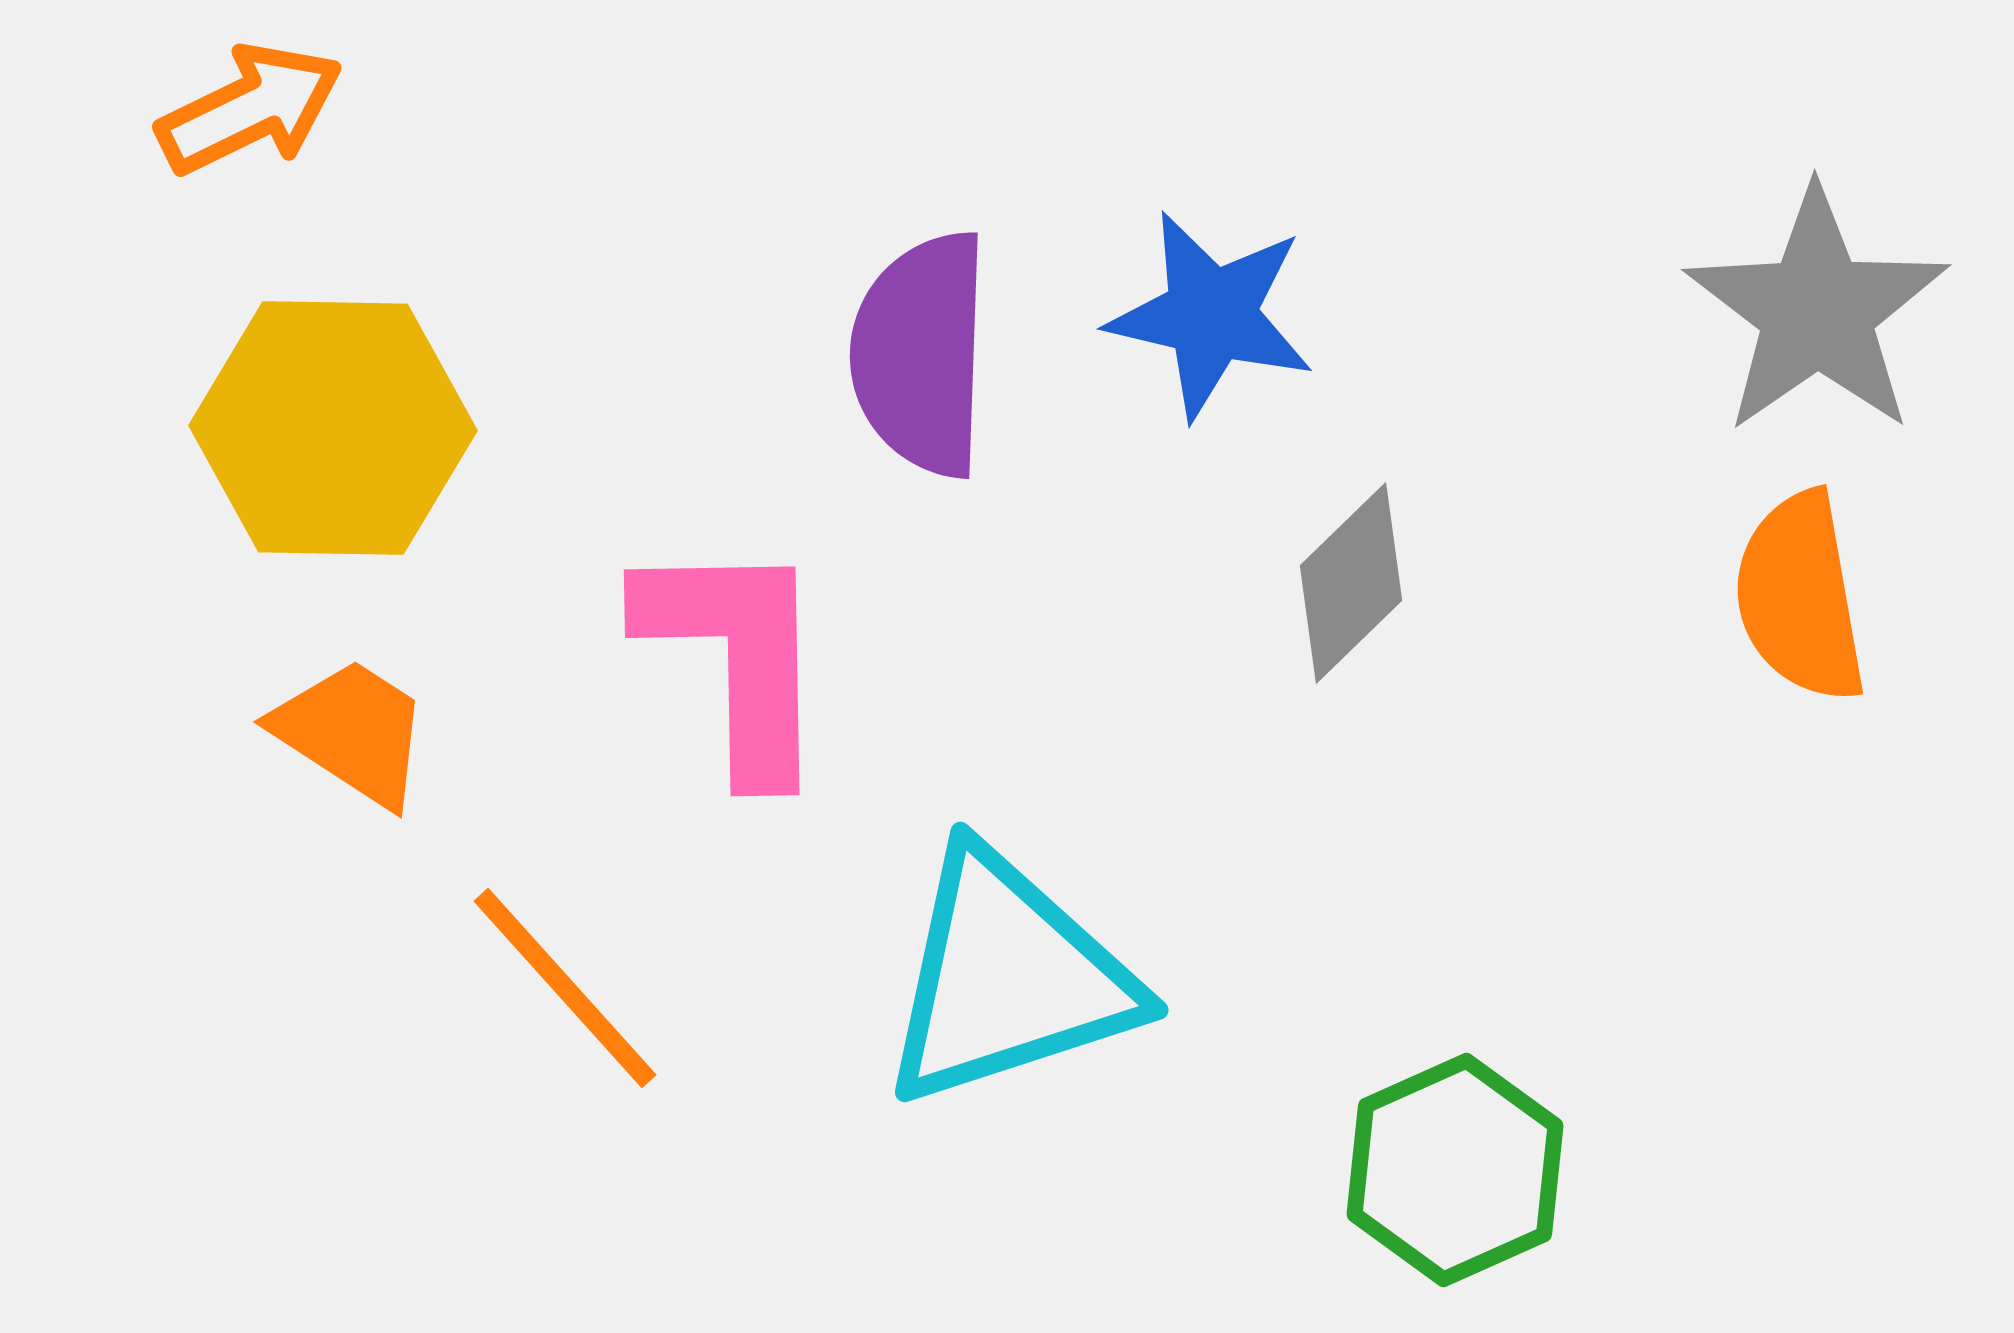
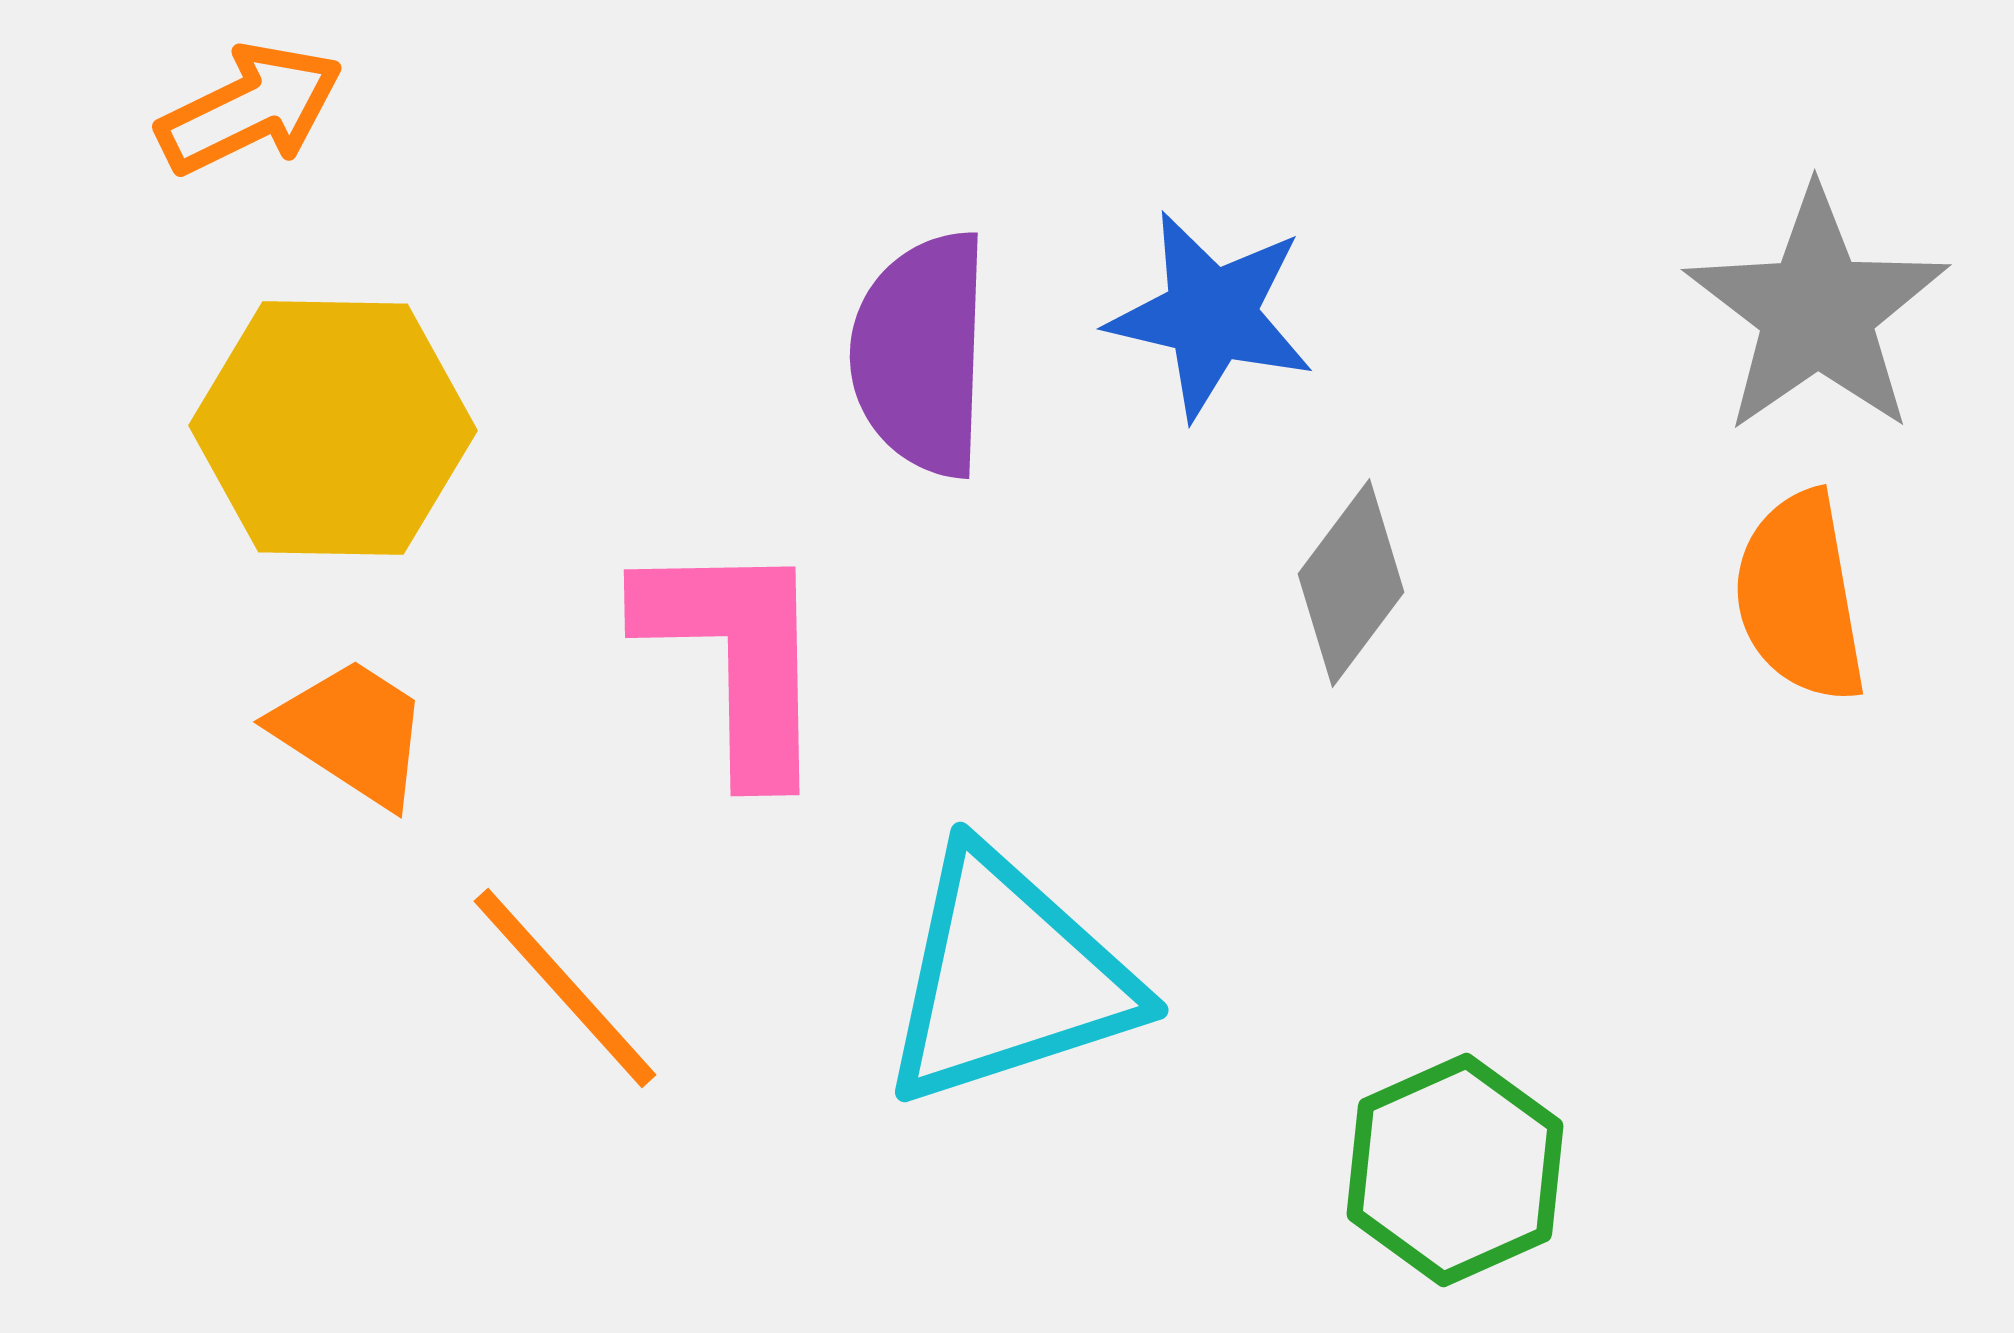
gray diamond: rotated 9 degrees counterclockwise
